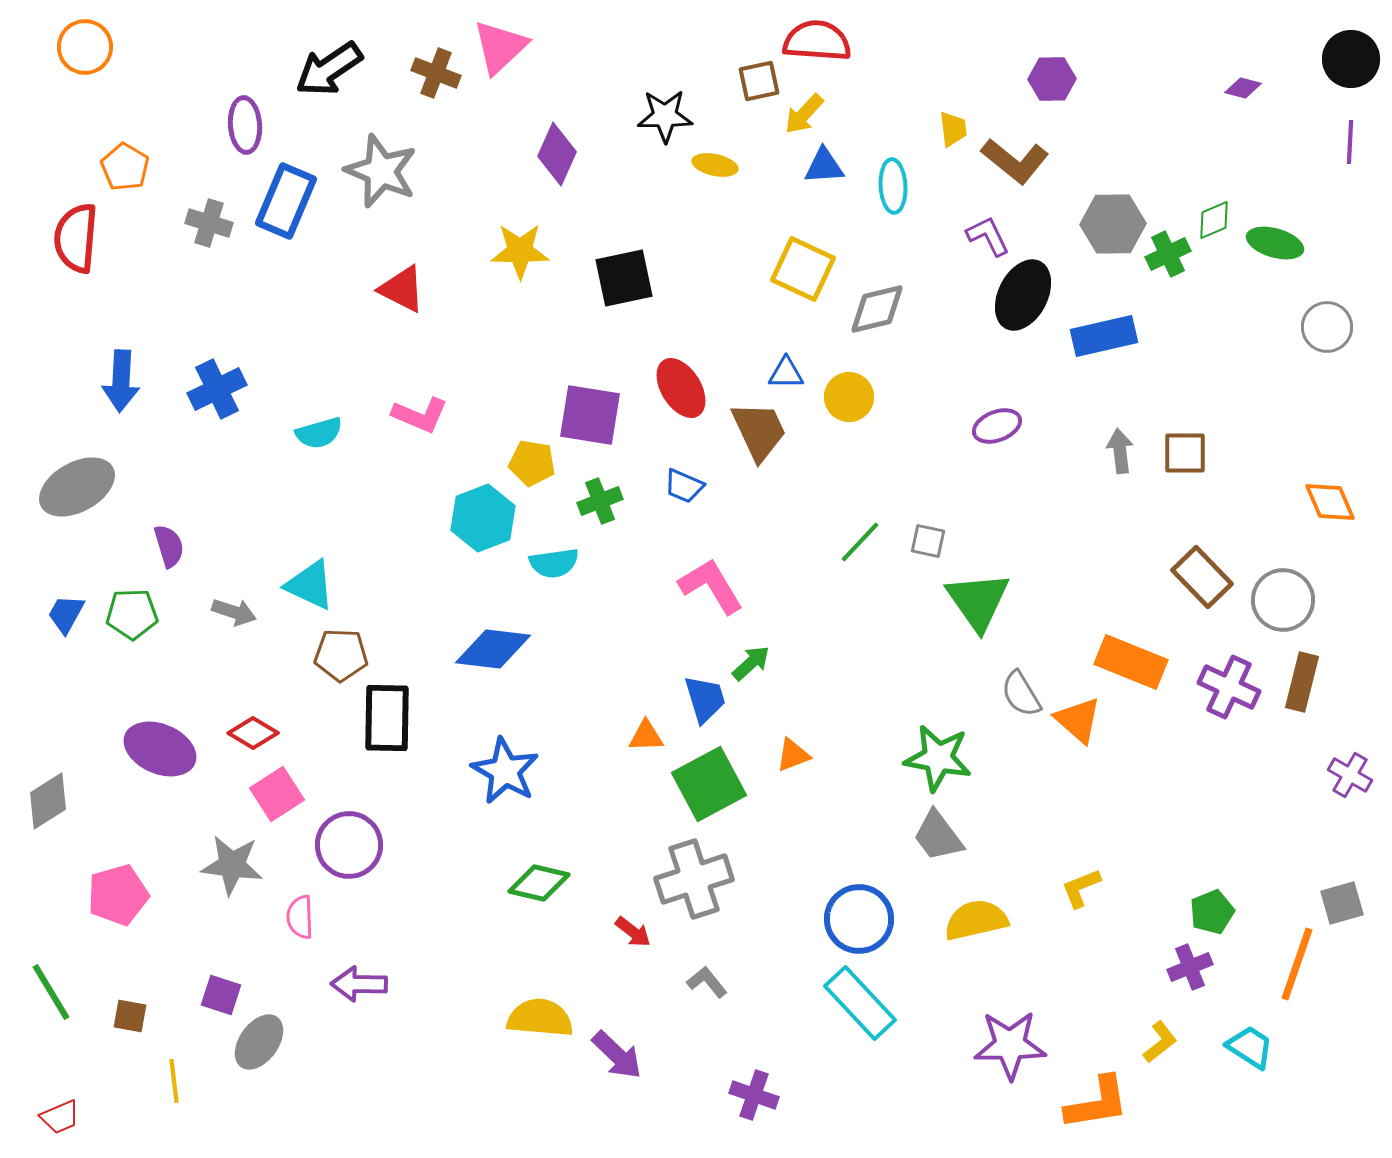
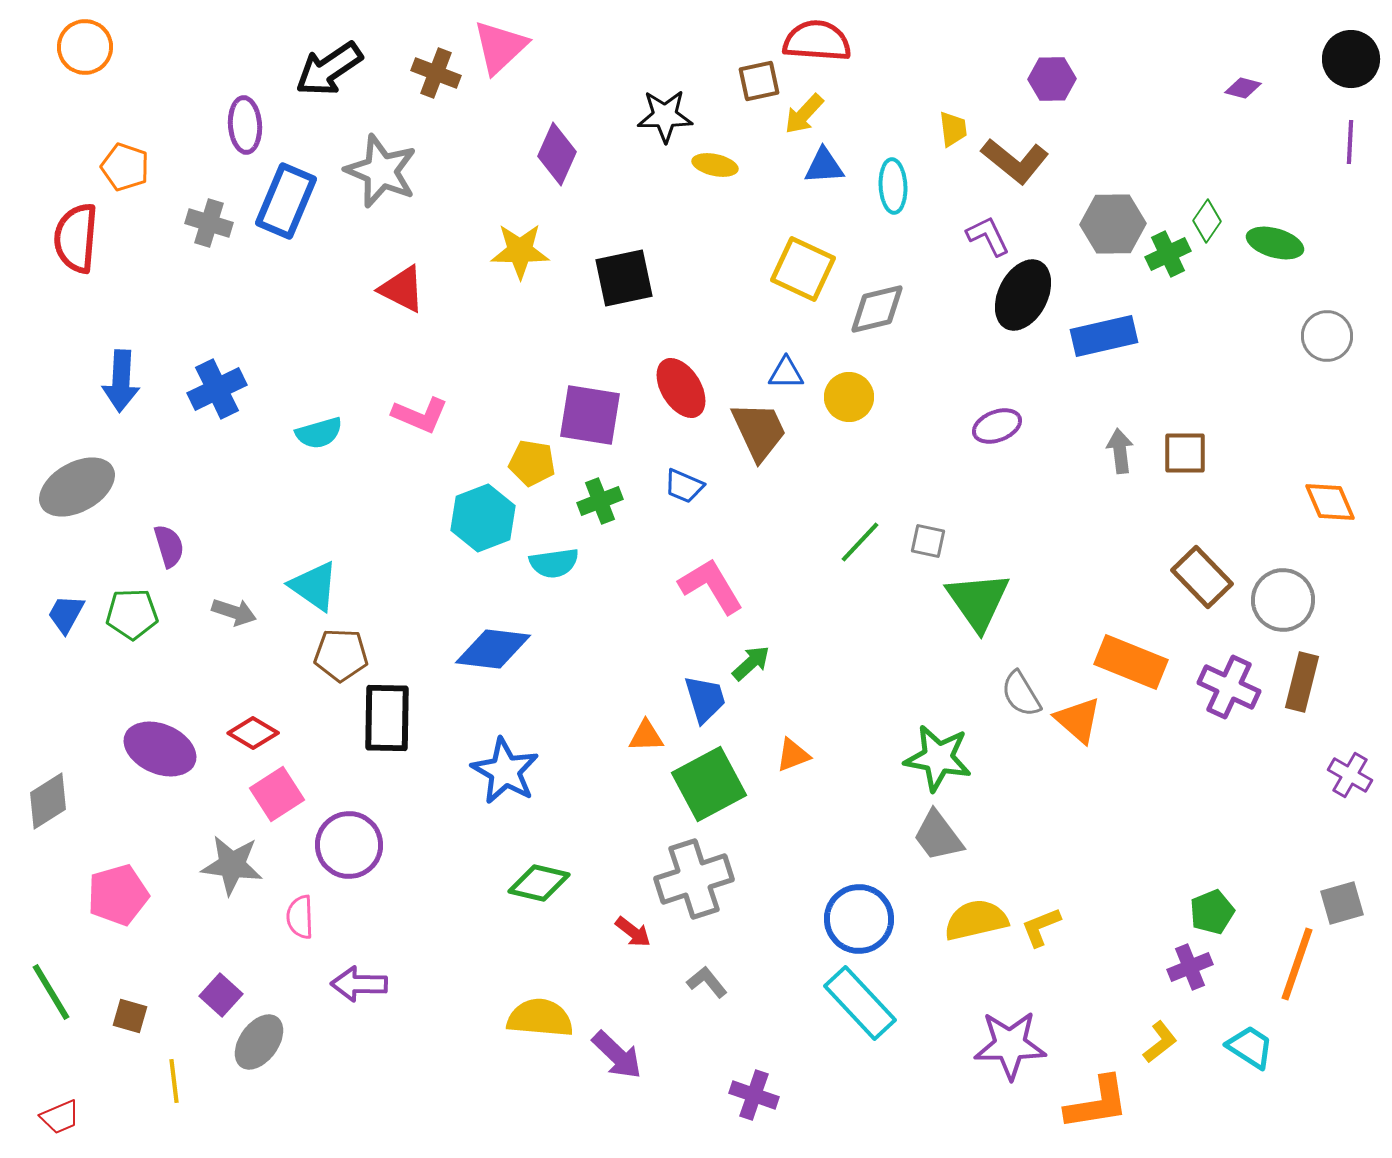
orange pentagon at (125, 167): rotated 12 degrees counterclockwise
green diamond at (1214, 220): moved 7 px left, 1 px down; rotated 33 degrees counterclockwise
gray circle at (1327, 327): moved 9 px down
cyan triangle at (310, 585): moved 4 px right, 1 px down; rotated 10 degrees clockwise
yellow L-shape at (1081, 888): moved 40 px left, 39 px down
purple square at (221, 995): rotated 24 degrees clockwise
brown square at (130, 1016): rotated 6 degrees clockwise
